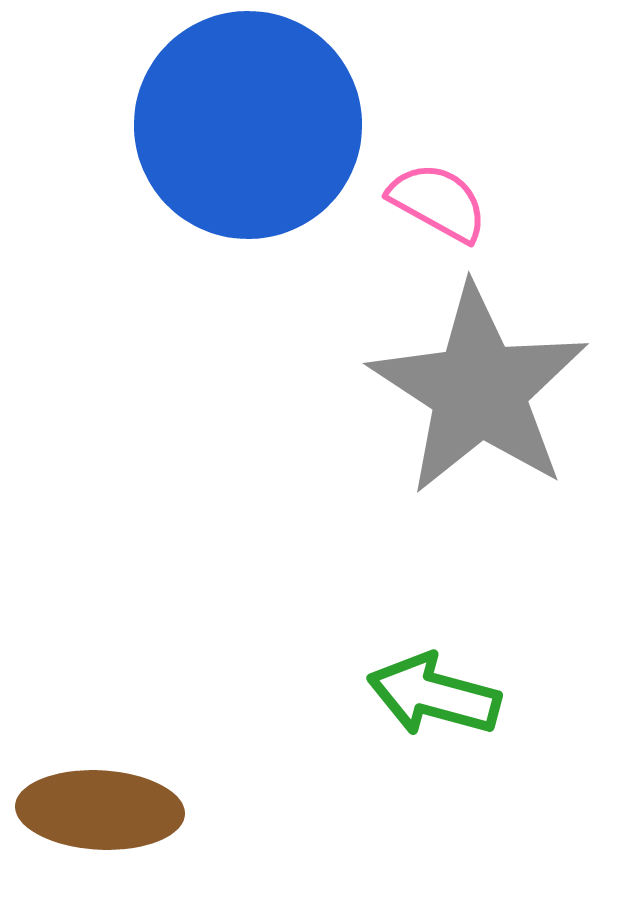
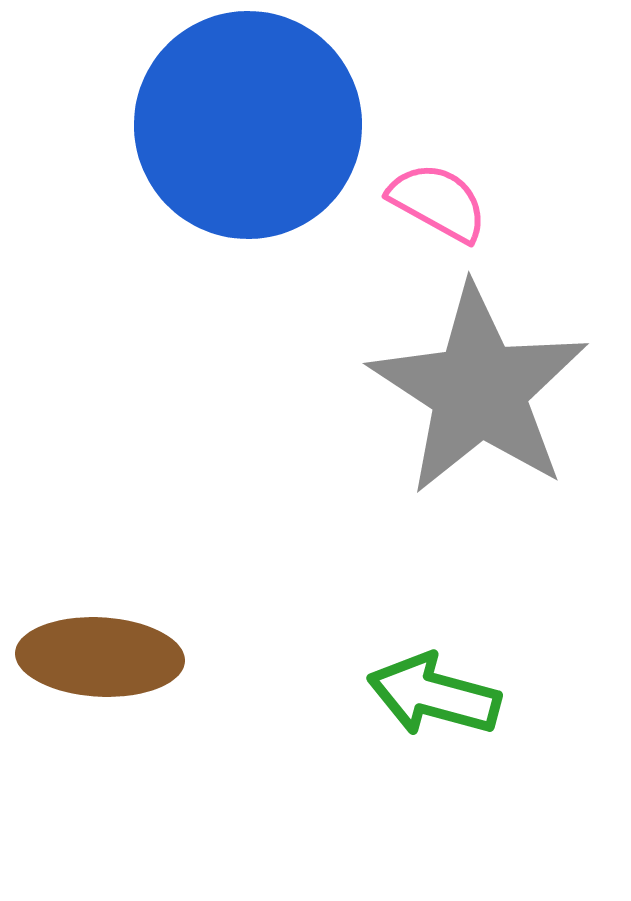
brown ellipse: moved 153 px up
